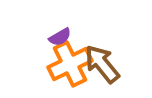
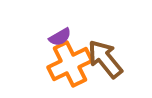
brown arrow: moved 3 px right, 5 px up
